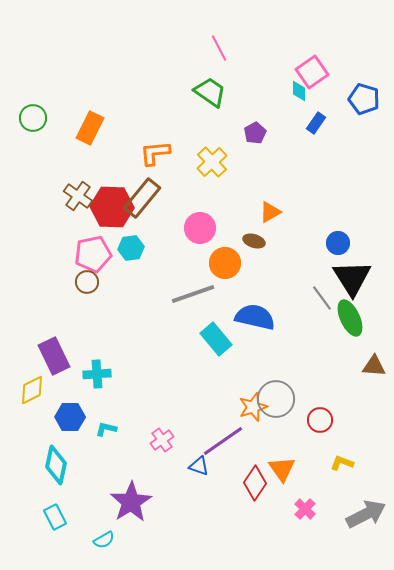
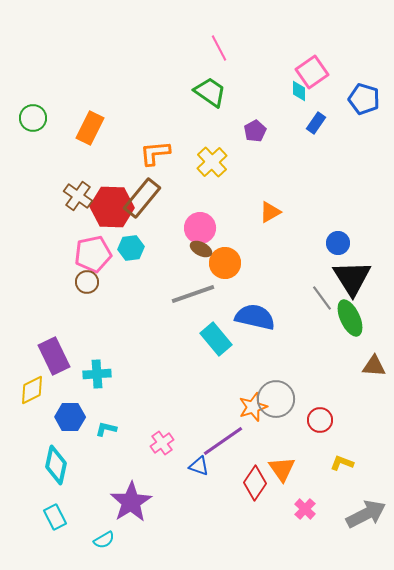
purple pentagon at (255, 133): moved 2 px up
brown ellipse at (254, 241): moved 53 px left, 8 px down; rotated 10 degrees clockwise
pink cross at (162, 440): moved 3 px down
